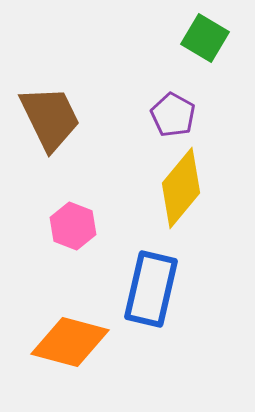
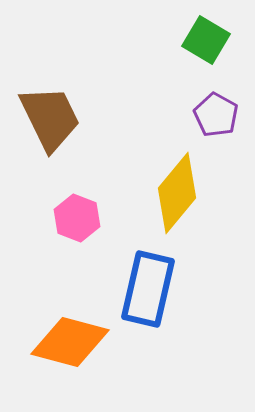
green square: moved 1 px right, 2 px down
purple pentagon: moved 43 px right
yellow diamond: moved 4 px left, 5 px down
pink hexagon: moved 4 px right, 8 px up
blue rectangle: moved 3 px left
